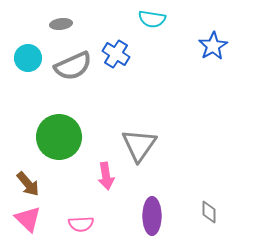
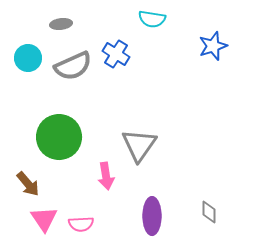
blue star: rotated 12 degrees clockwise
pink triangle: moved 16 px right; rotated 12 degrees clockwise
